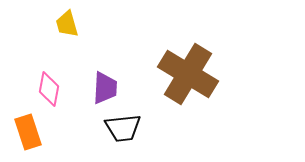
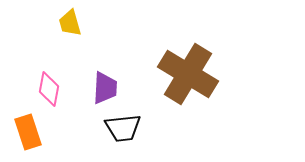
yellow trapezoid: moved 3 px right, 1 px up
